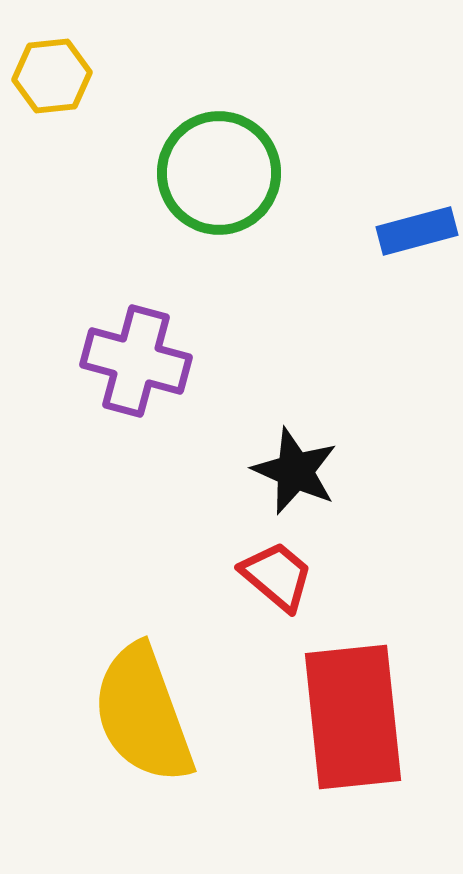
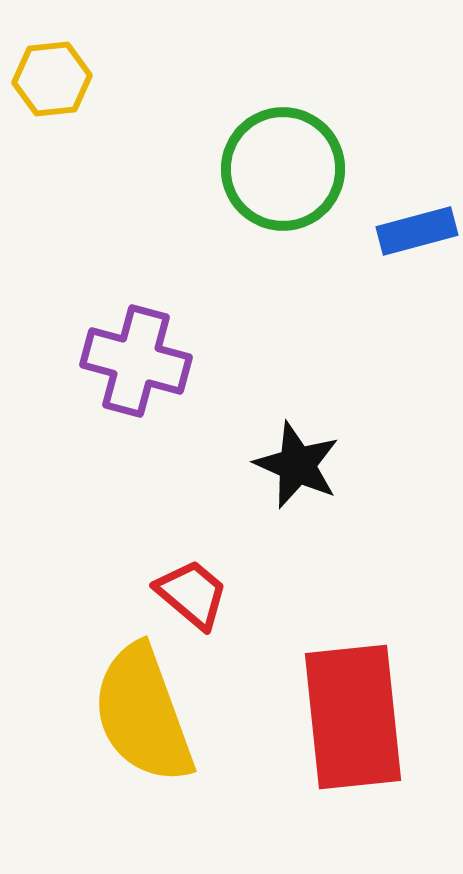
yellow hexagon: moved 3 px down
green circle: moved 64 px right, 4 px up
black star: moved 2 px right, 6 px up
red trapezoid: moved 85 px left, 18 px down
